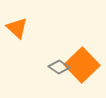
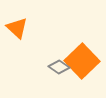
orange square: moved 4 px up
